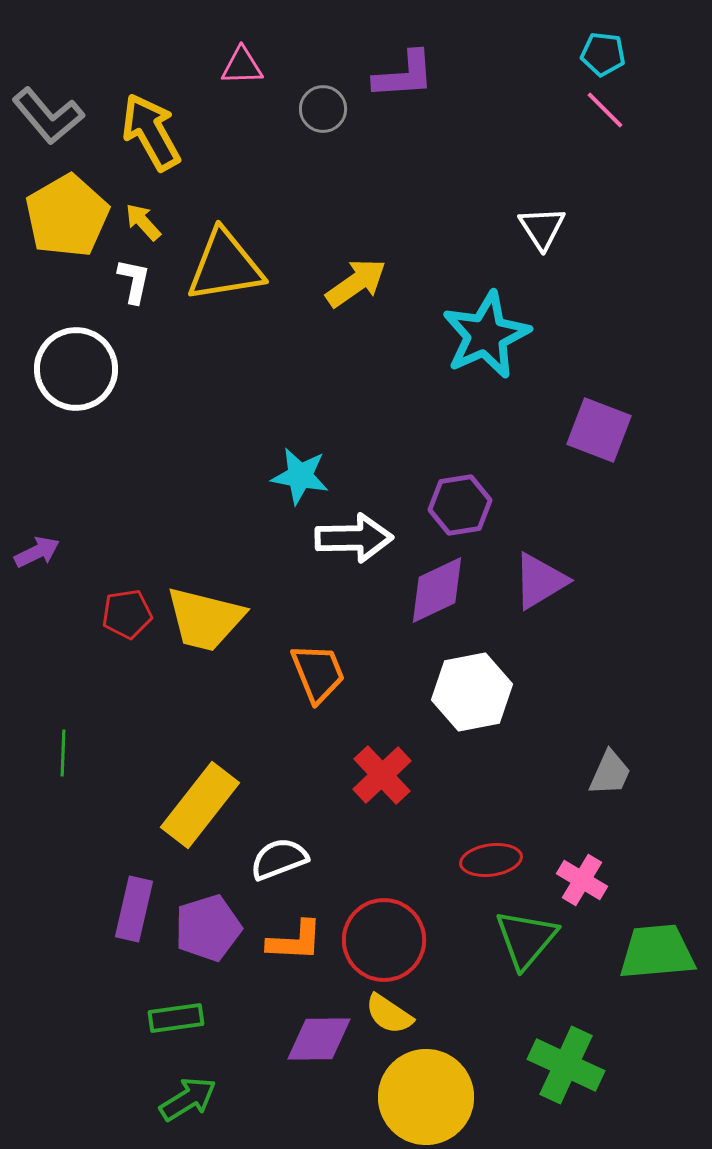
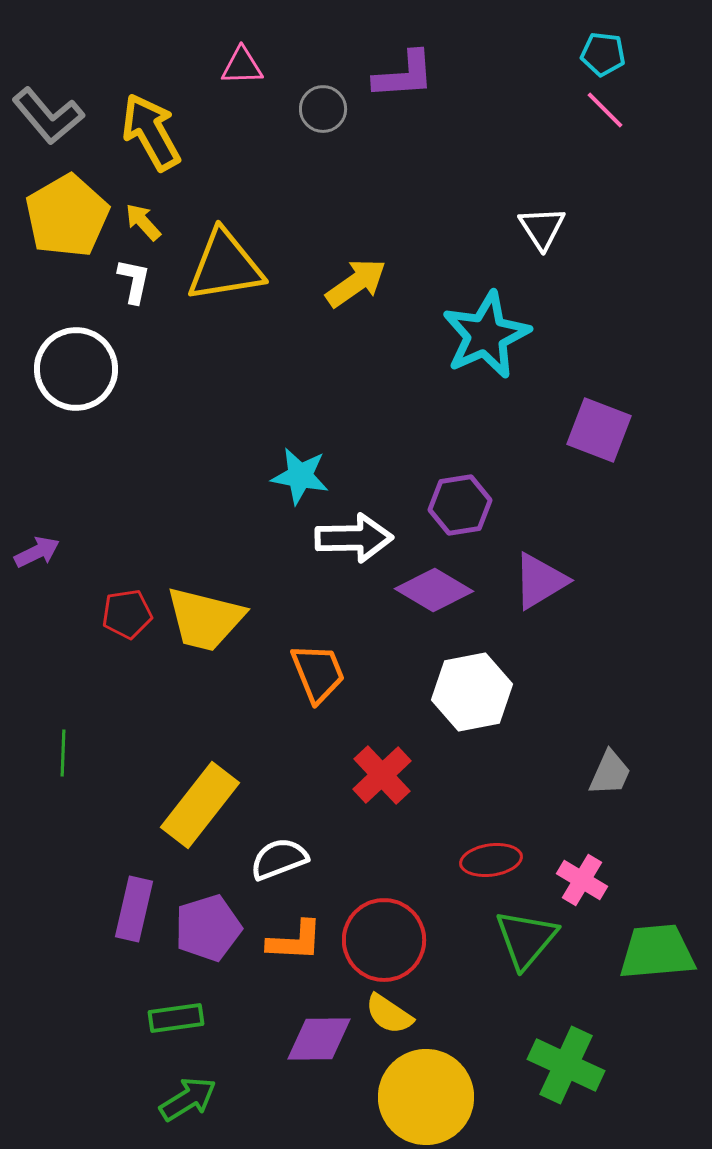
purple diamond at (437, 590): moved 3 px left; rotated 56 degrees clockwise
